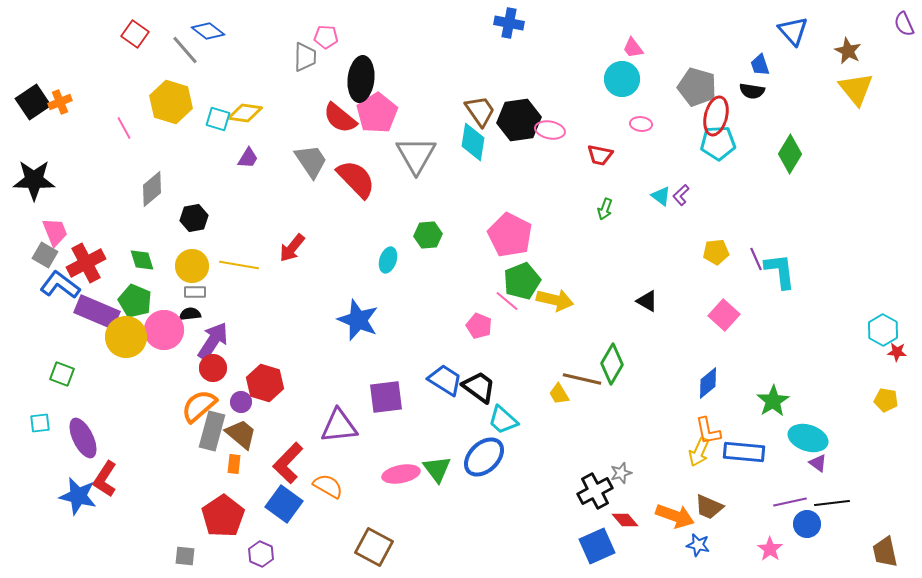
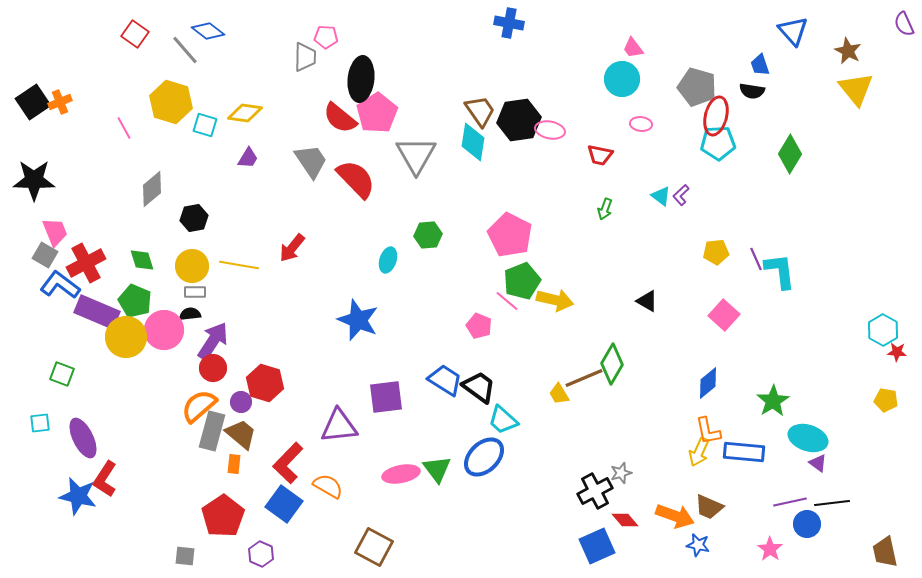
cyan square at (218, 119): moved 13 px left, 6 px down
brown line at (582, 379): moved 2 px right, 1 px up; rotated 36 degrees counterclockwise
